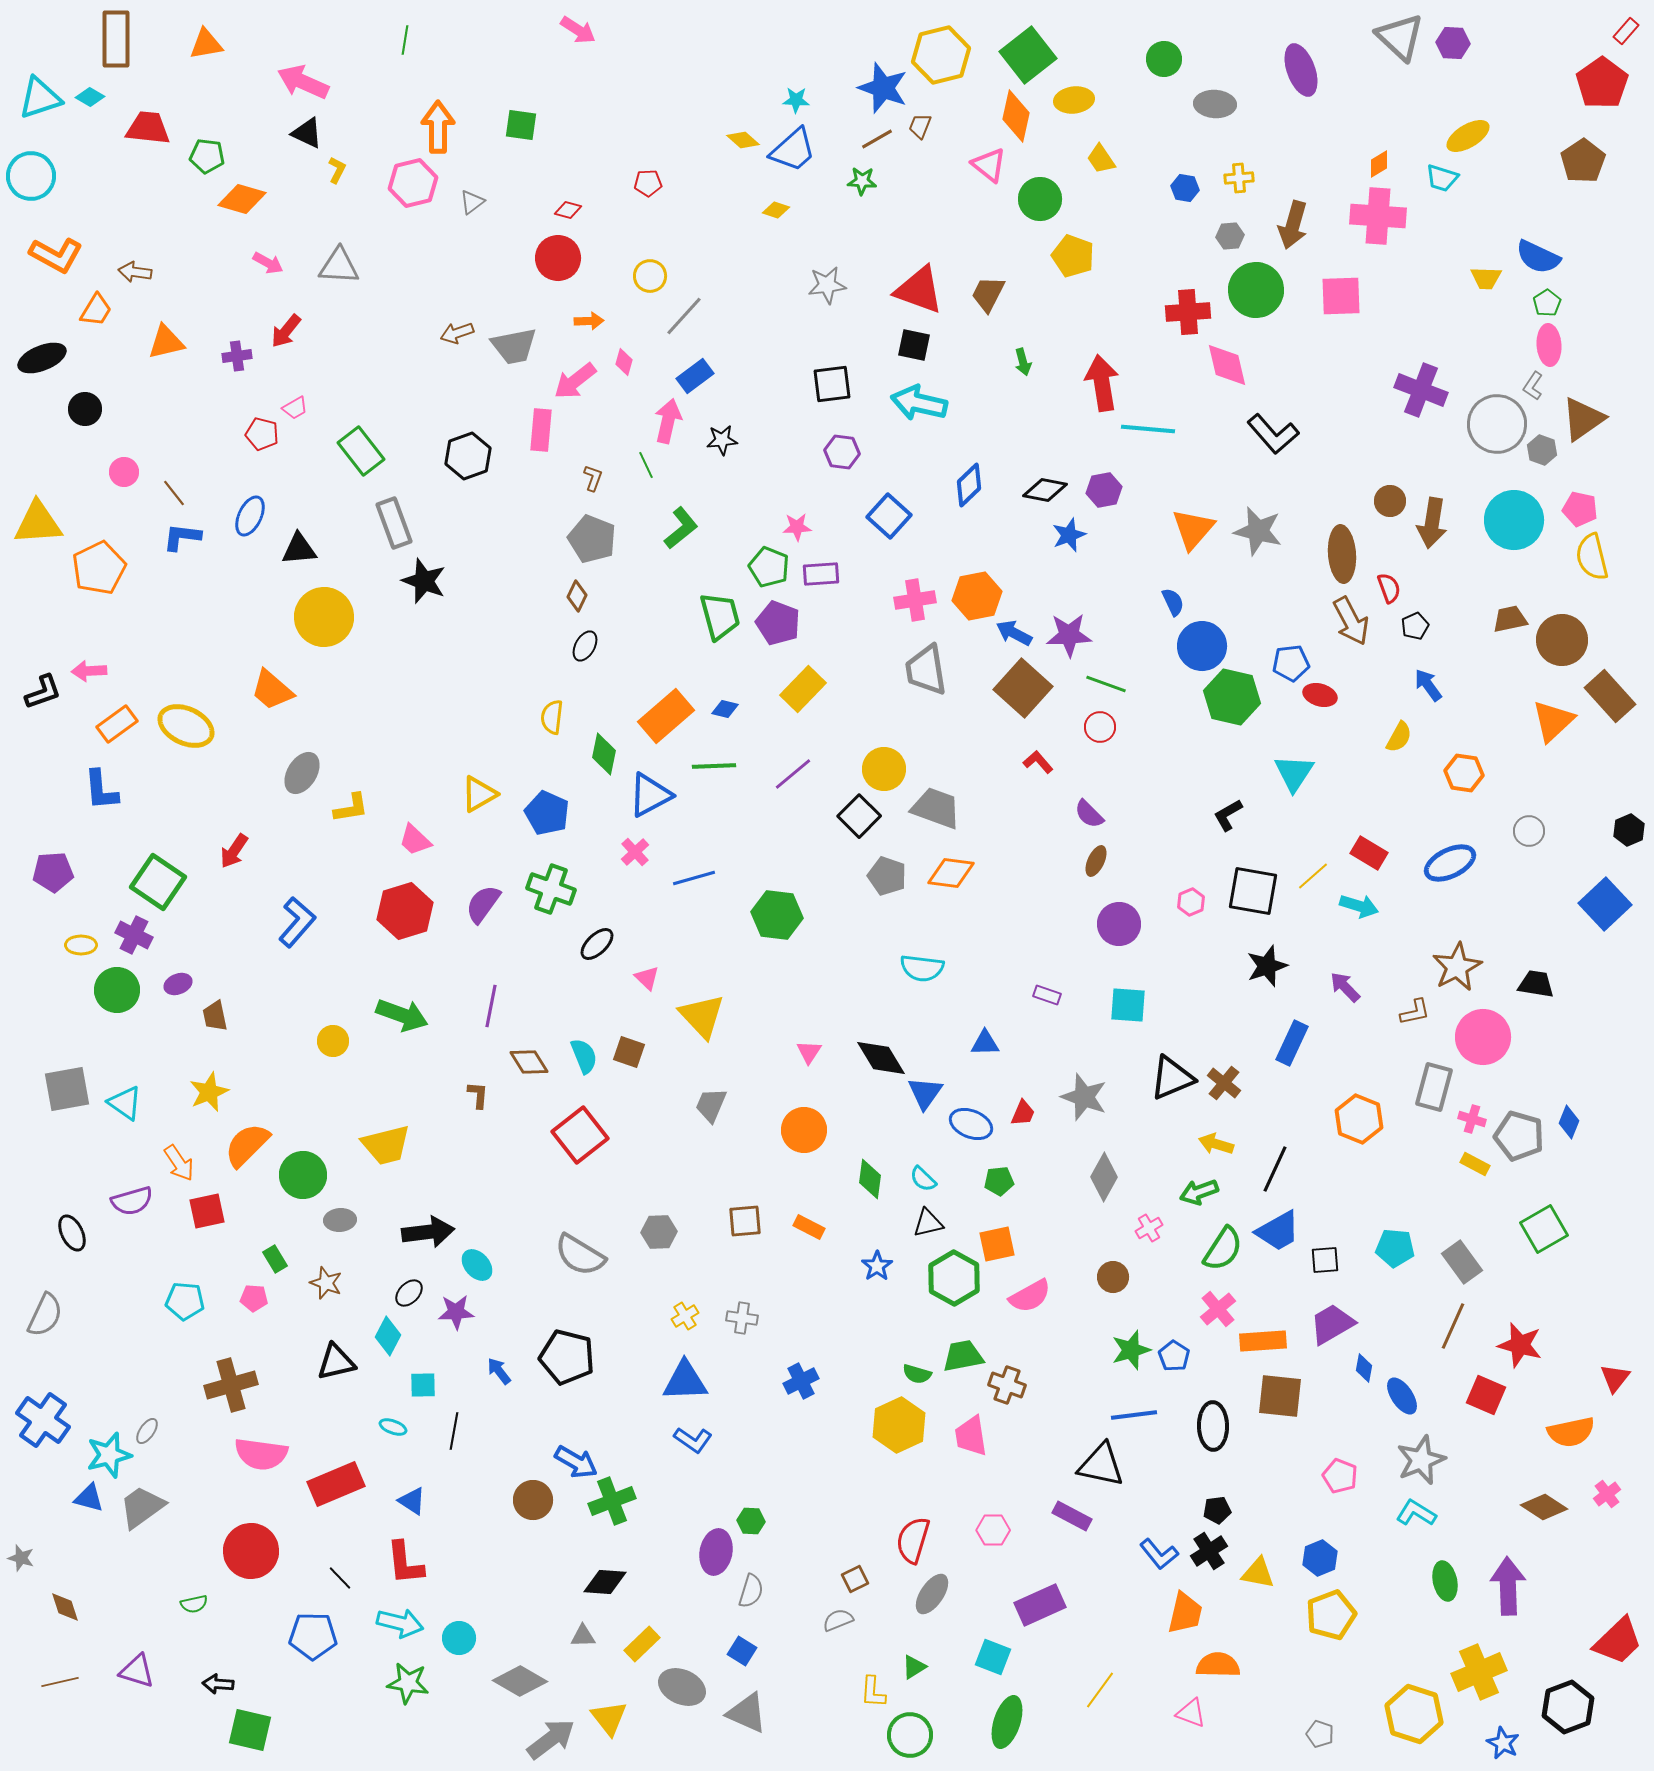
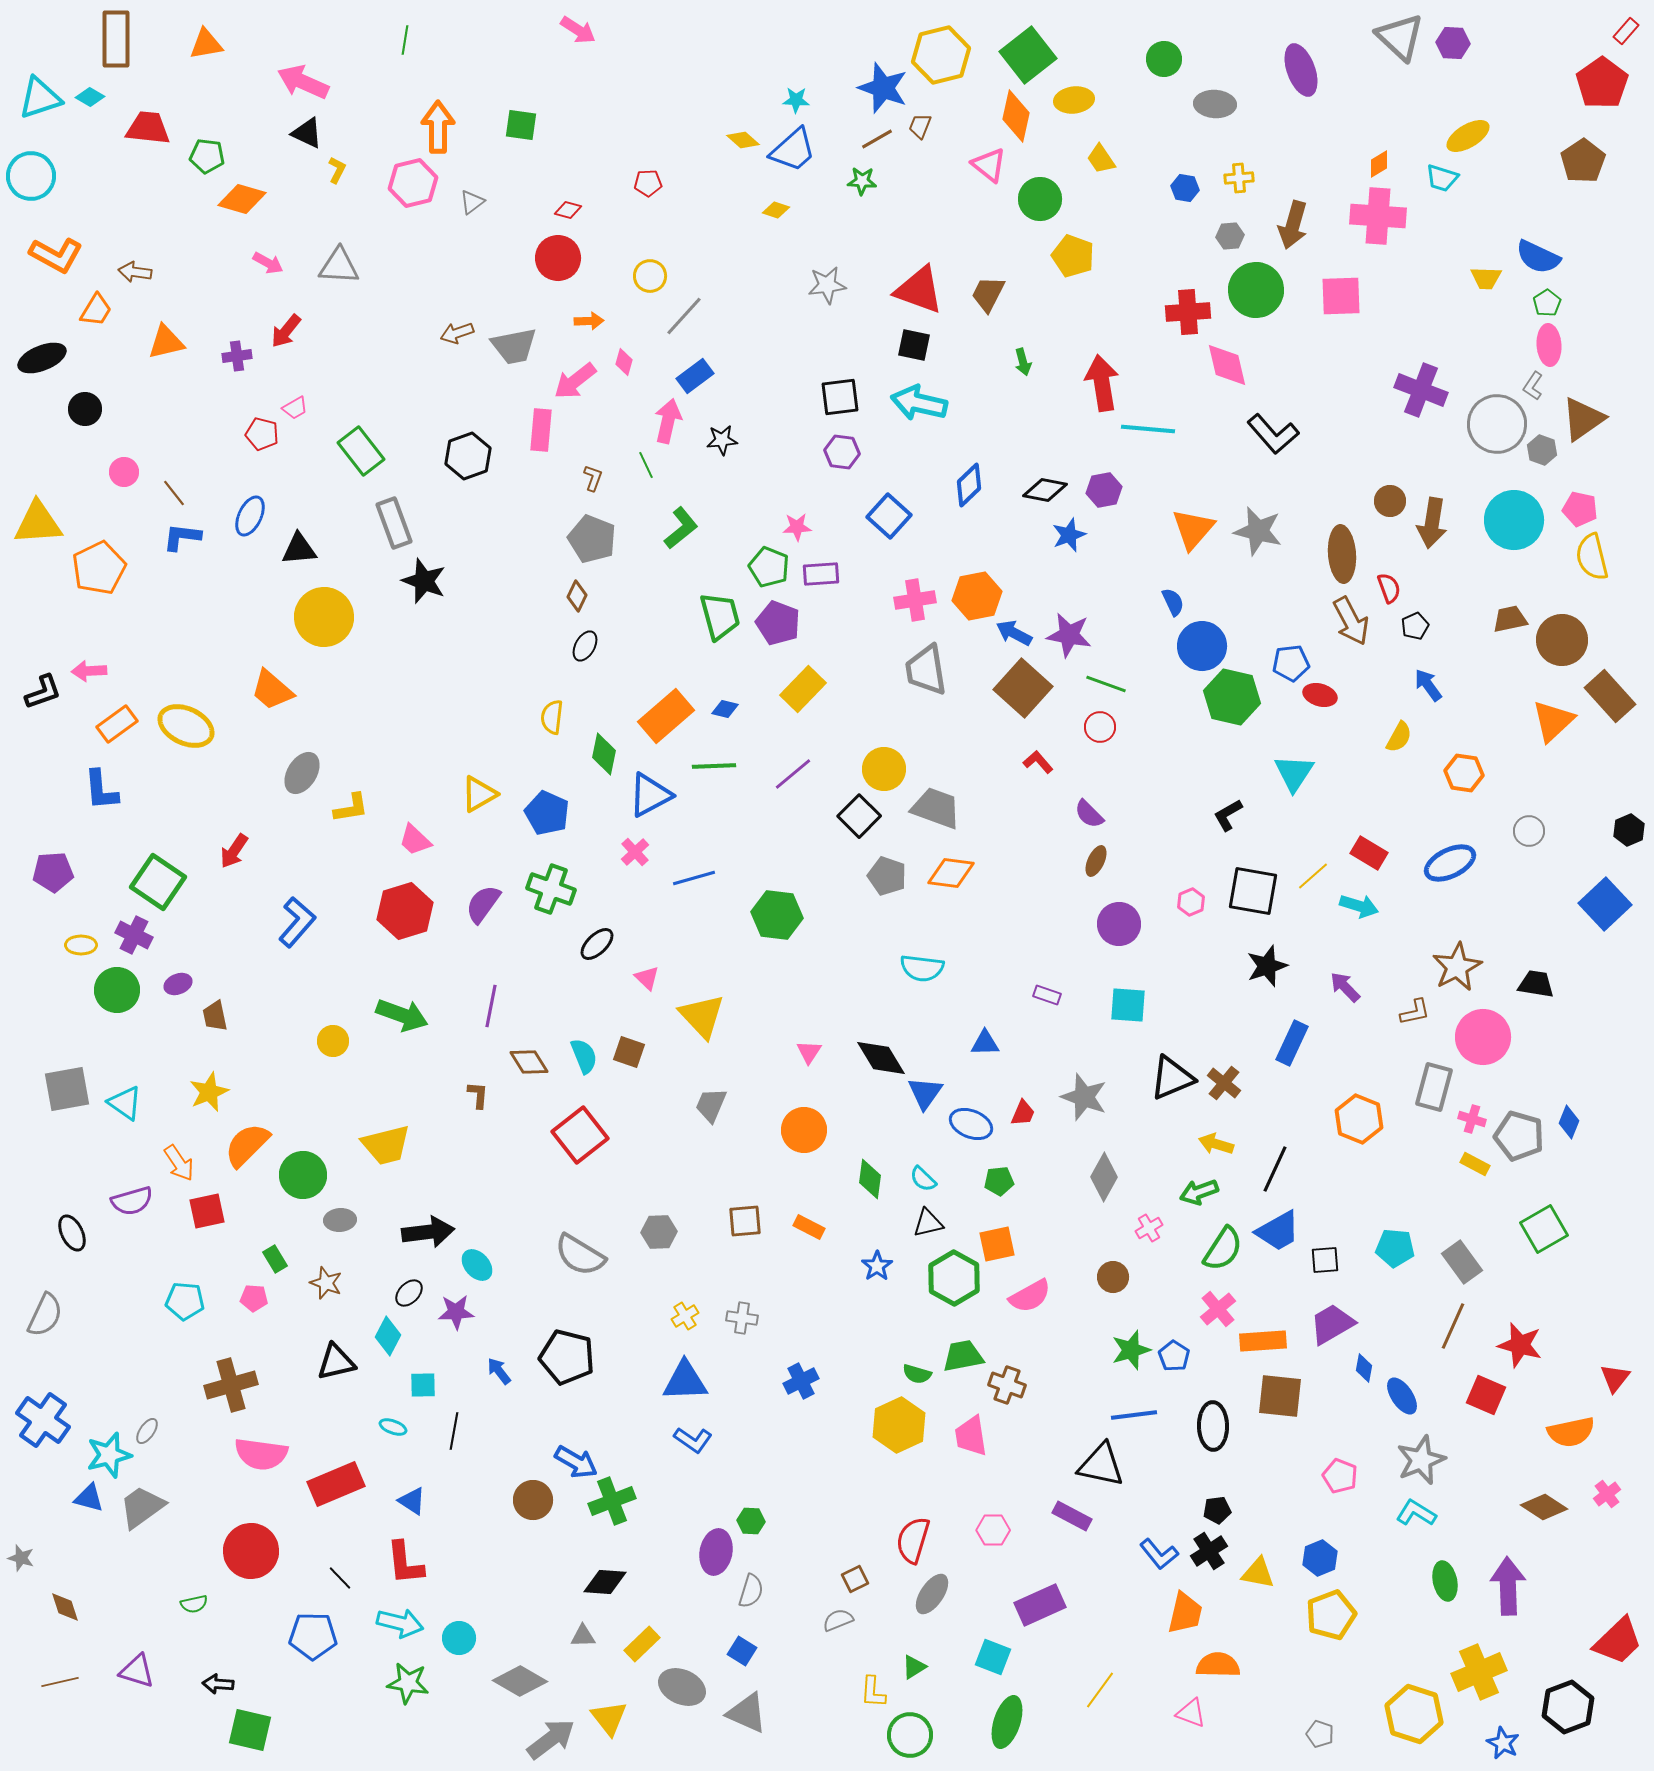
black square at (832, 384): moved 8 px right, 13 px down
purple star at (1069, 635): rotated 12 degrees clockwise
